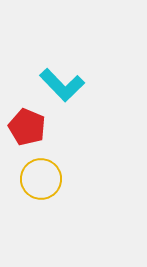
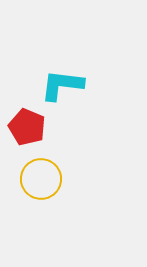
cyan L-shape: rotated 141 degrees clockwise
